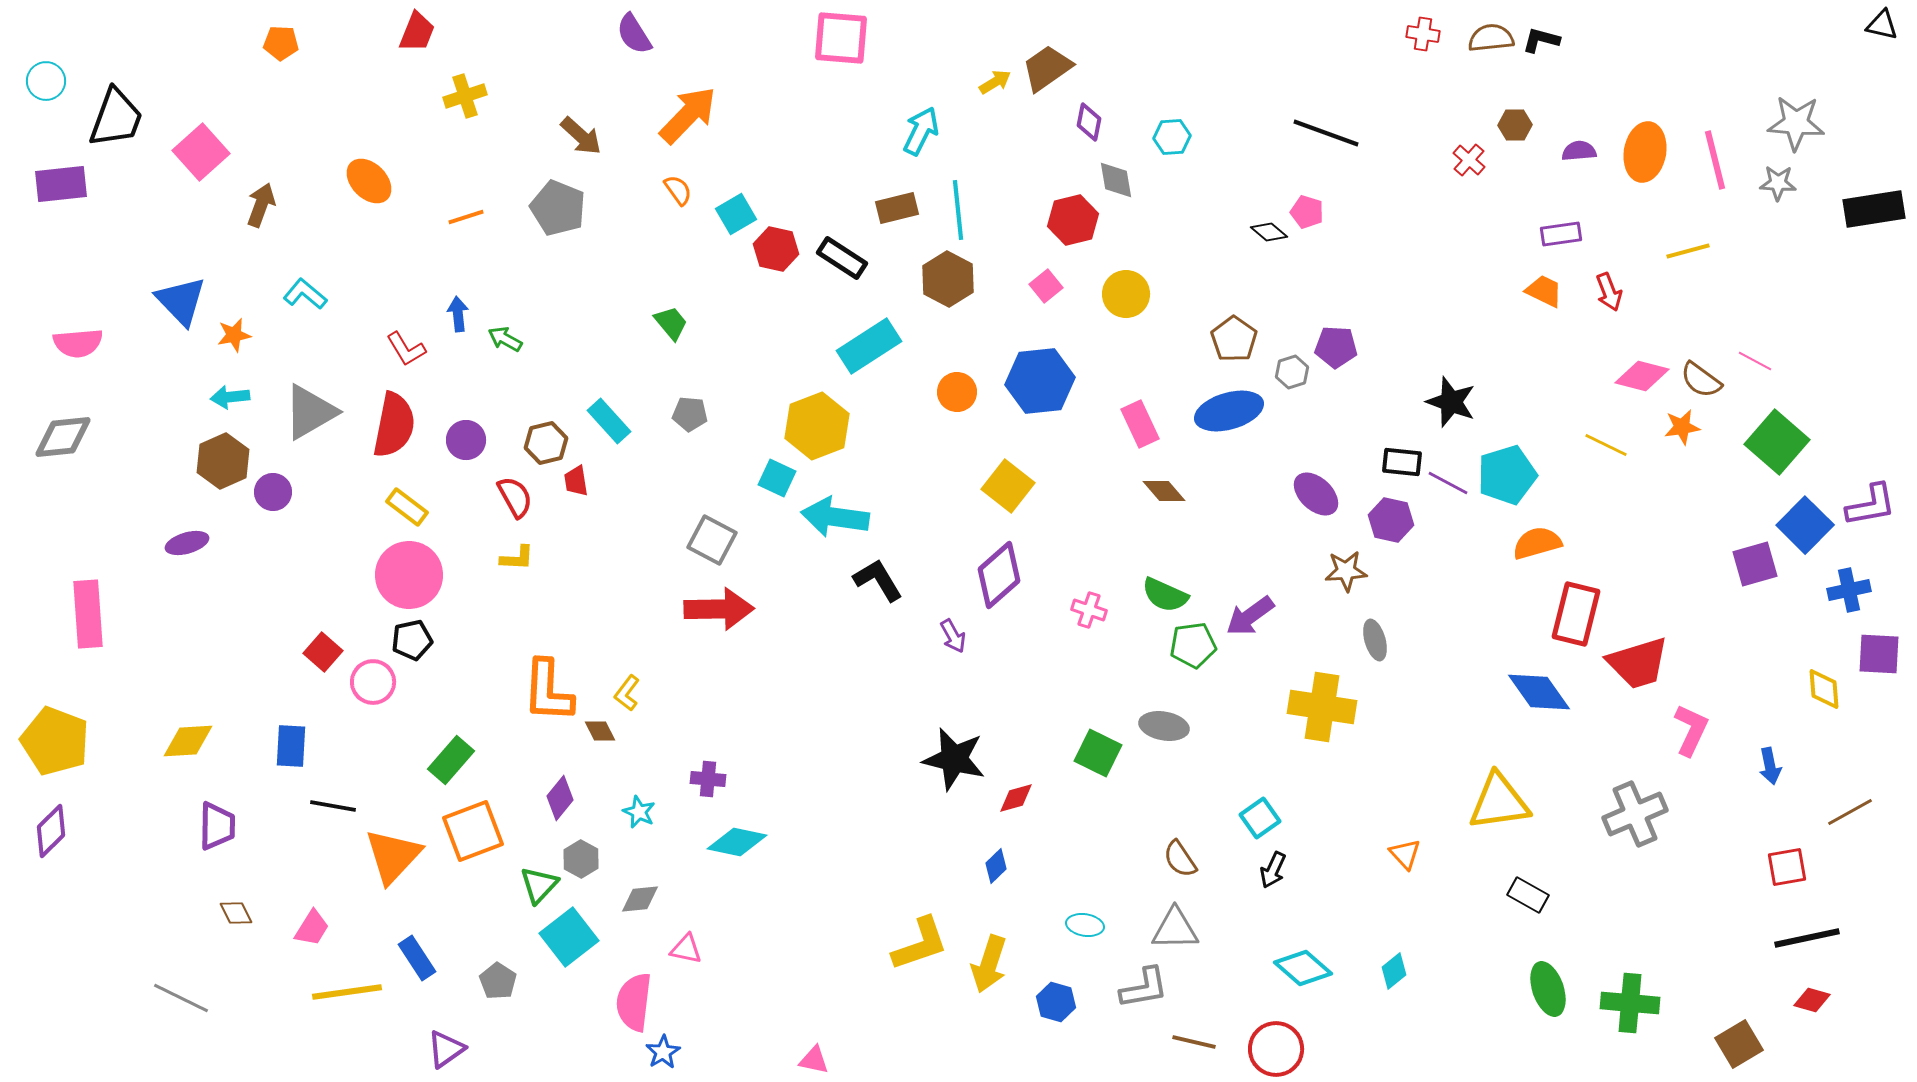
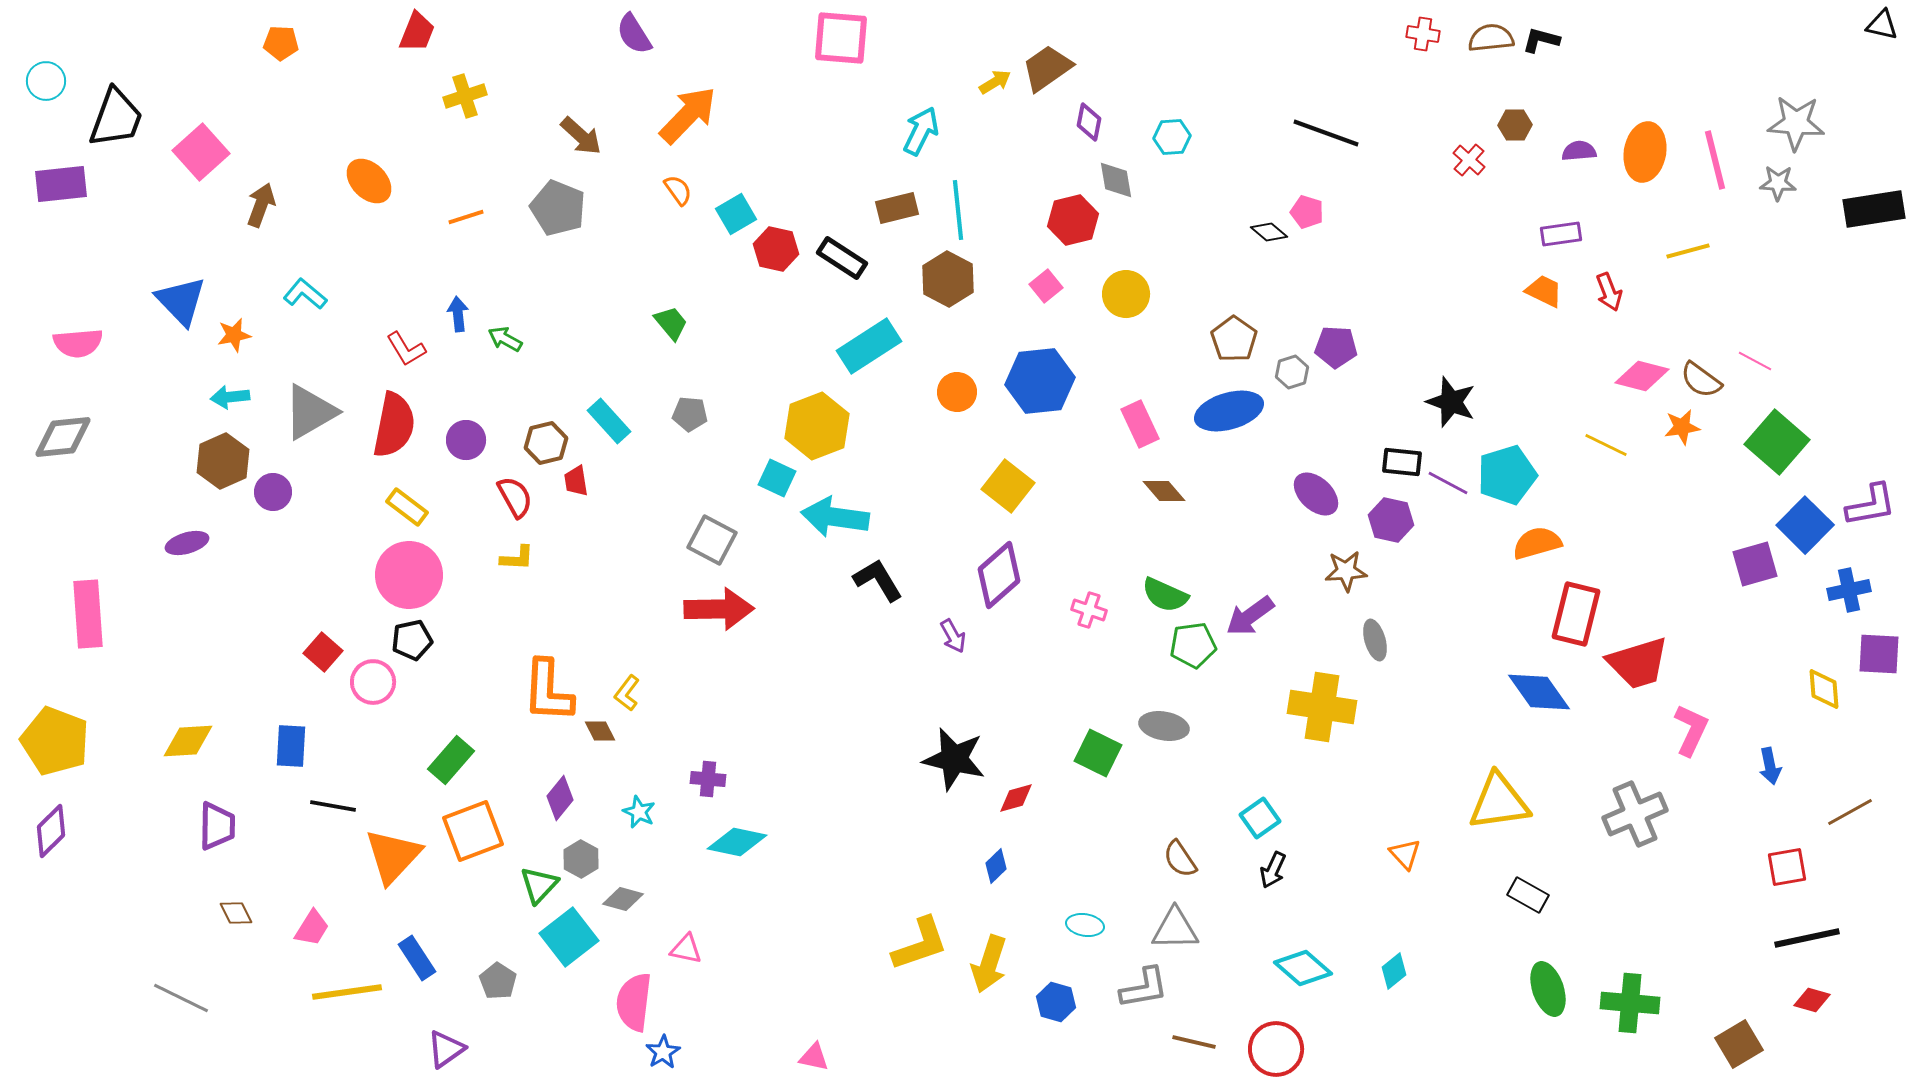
gray diamond at (640, 899): moved 17 px left; rotated 21 degrees clockwise
pink triangle at (814, 1060): moved 3 px up
